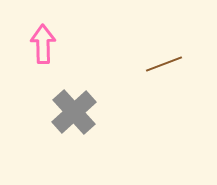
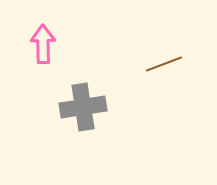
gray cross: moved 9 px right, 5 px up; rotated 33 degrees clockwise
